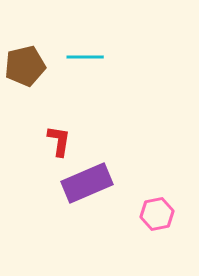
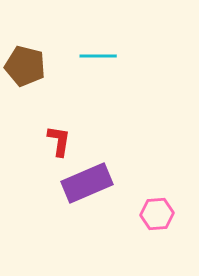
cyan line: moved 13 px right, 1 px up
brown pentagon: rotated 27 degrees clockwise
pink hexagon: rotated 8 degrees clockwise
